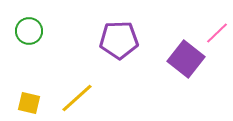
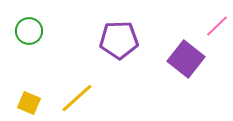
pink line: moved 7 px up
yellow square: rotated 10 degrees clockwise
